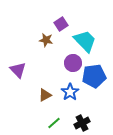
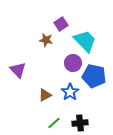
blue pentagon: rotated 20 degrees clockwise
black cross: moved 2 px left; rotated 21 degrees clockwise
